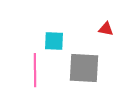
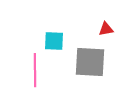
red triangle: rotated 21 degrees counterclockwise
gray square: moved 6 px right, 6 px up
